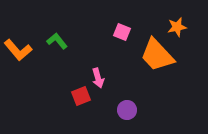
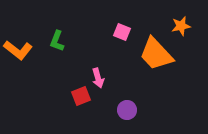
orange star: moved 4 px right, 1 px up
green L-shape: rotated 120 degrees counterclockwise
orange L-shape: rotated 12 degrees counterclockwise
orange trapezoid: moved 1 px left, 1 px up
